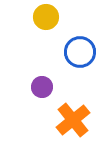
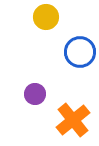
purple circle: moved 7 px left, 7 px down
